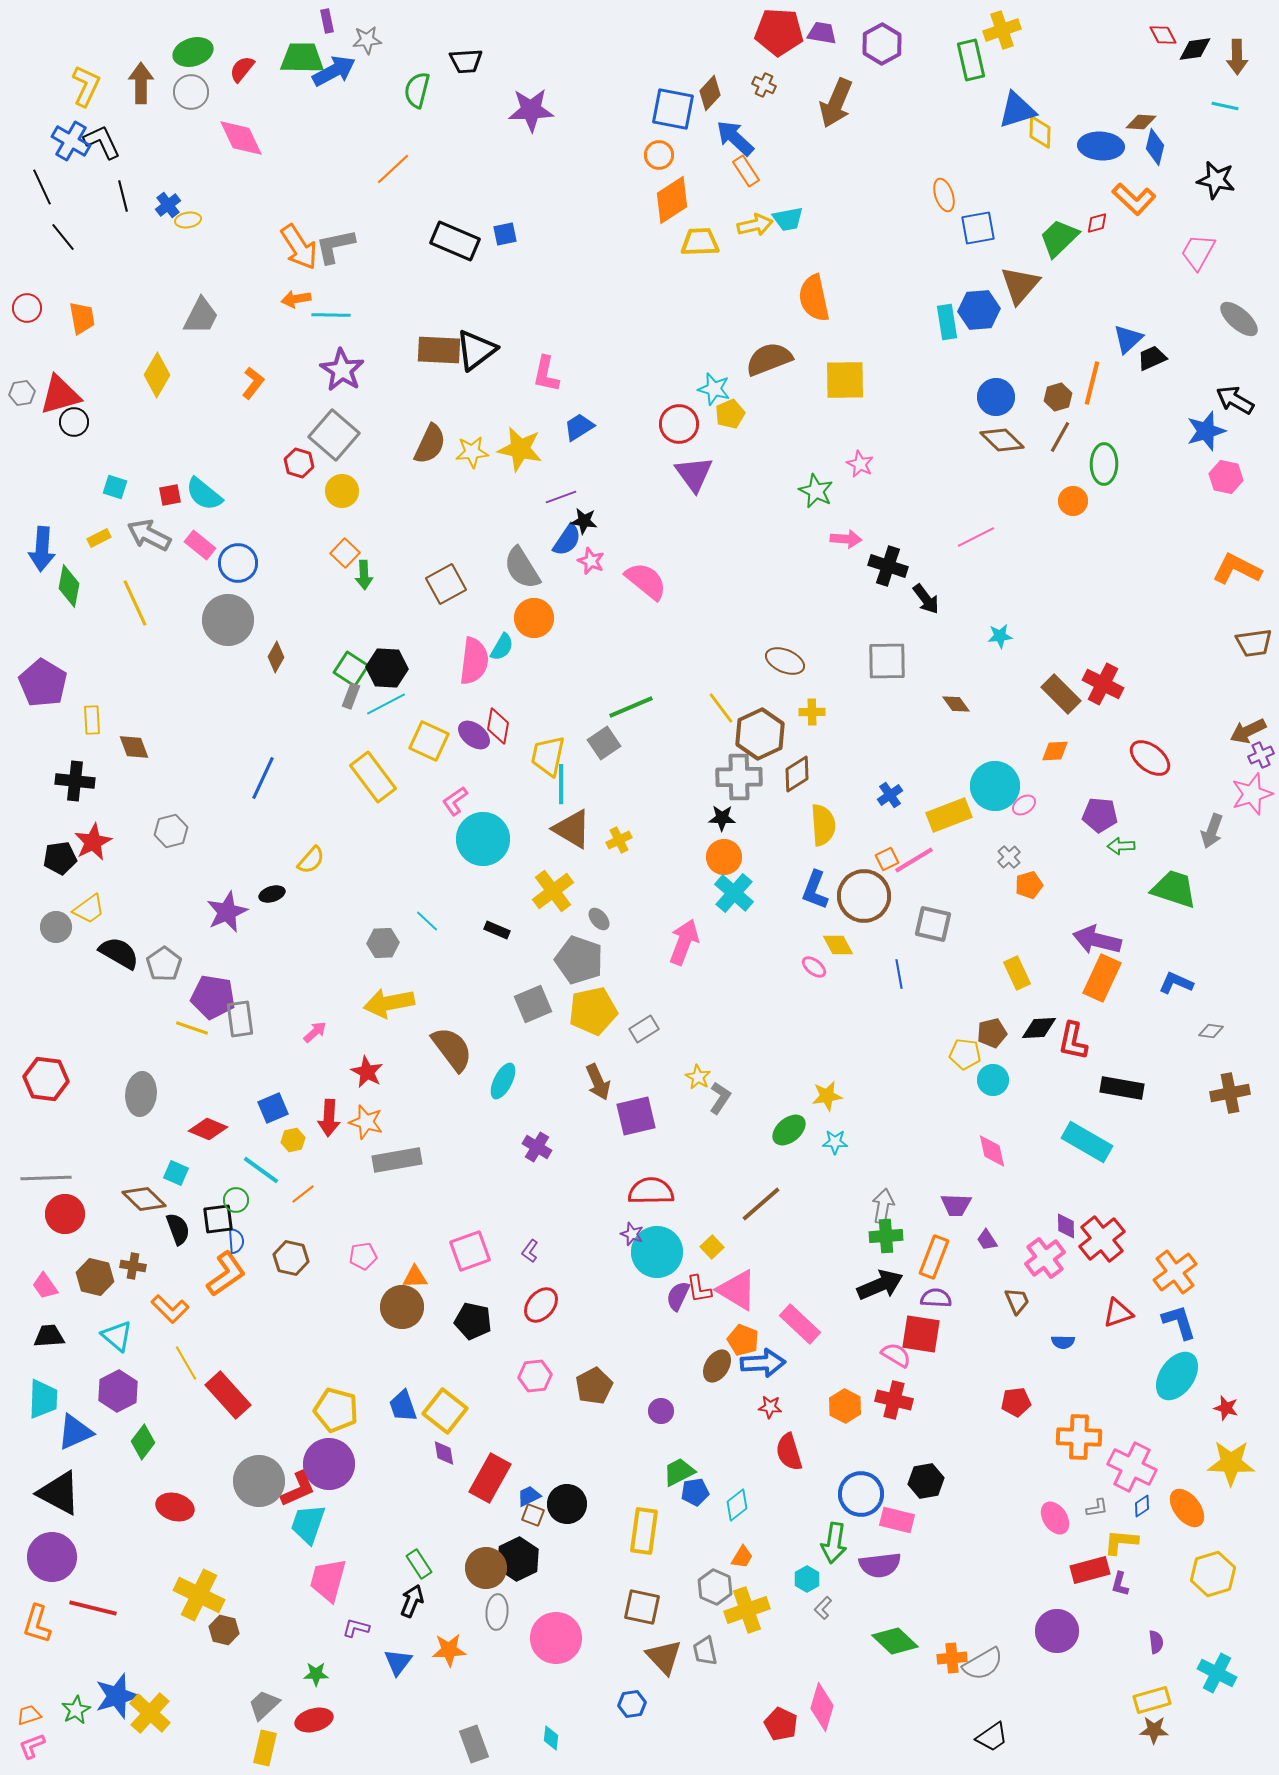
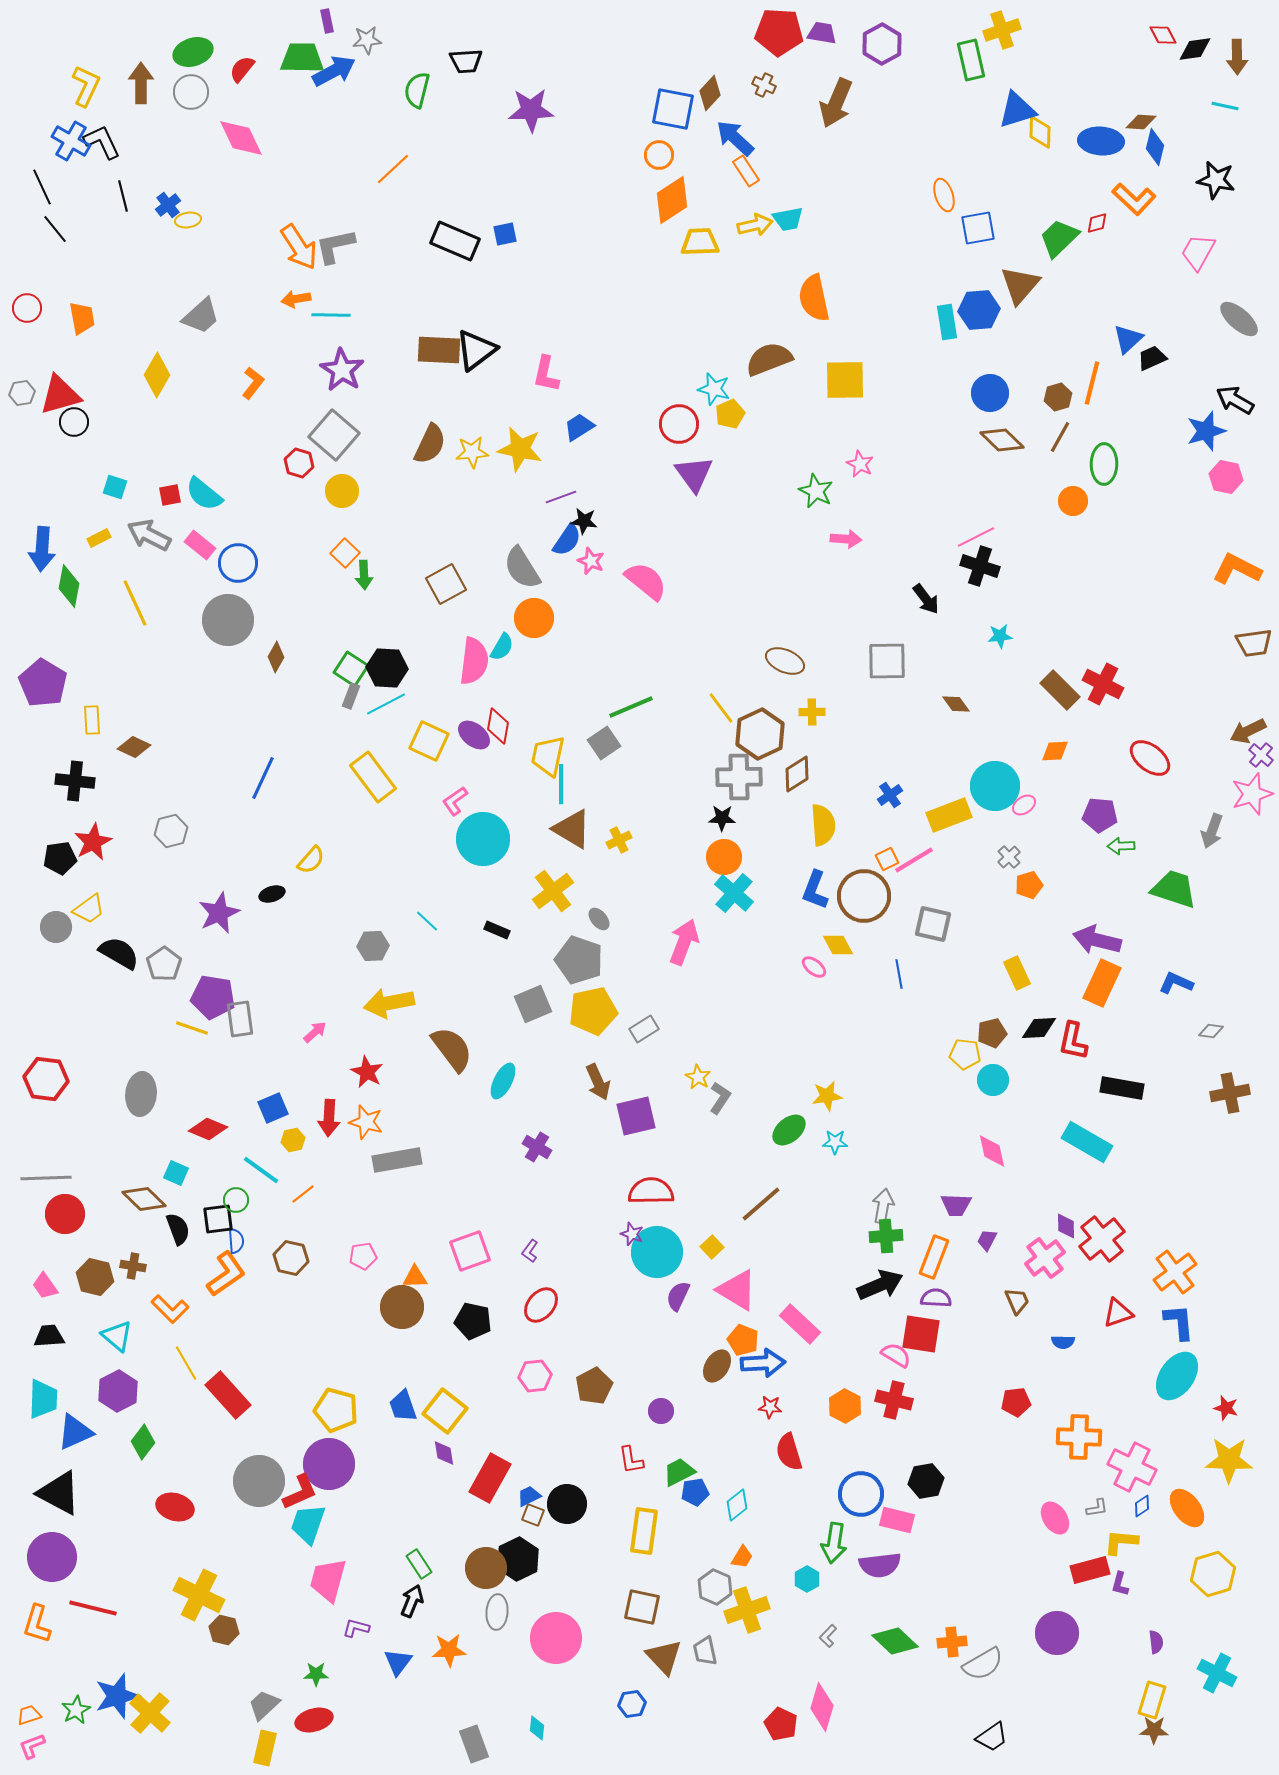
blue ellipse at (1101, 146): moved 5 px up
black line at (63, 237): moved 8 px left, 8 px up
gray trapezoid at (201, 316): rotated 21 degrees clockwise
blue circle at (996, 397): moved 6 px left, 4 px up
black cross at (888, 566): moved 92 px right
brown rectangle at (1061, 694): moved 1 px left, 4 px up
brown diamond at (134, 747): rotated 44 degrees counterclockwise
purple cross at (1261, 755): rotated 25 degrees counterclockwise
purple star at (227, 912): moved 8 px left, 1 px down
gray hexagon at (383, 943): moved 10 px left, 3 px down
orange rectangle at (1102, 978): moved 5 px down
purple trapezoid at (987, 1240): rotated 60 degrees clockwise
red L-shape at (699, 1289): moved 68 px left, 171 px down
blue L-shape at (1179, 1322): rotated 12 degrees clockwise
yellow star at (1231, 1463): moved 2 px left, 3 px up
red L-shape at (298, 1489): moved 2 px right, 3 px down
gray L-shape at (823, 1608): moved 5 px right, 28 px down
purple circle at (1057, 1631): moved 2 px down
orange cross at (952, 1658): moved 16 px up
yellow rectangle at (1152, 1700): rotated 57 degrees counterclockwise
cyan diamond at (551, 1738): moved 14 px left, 10 px up
